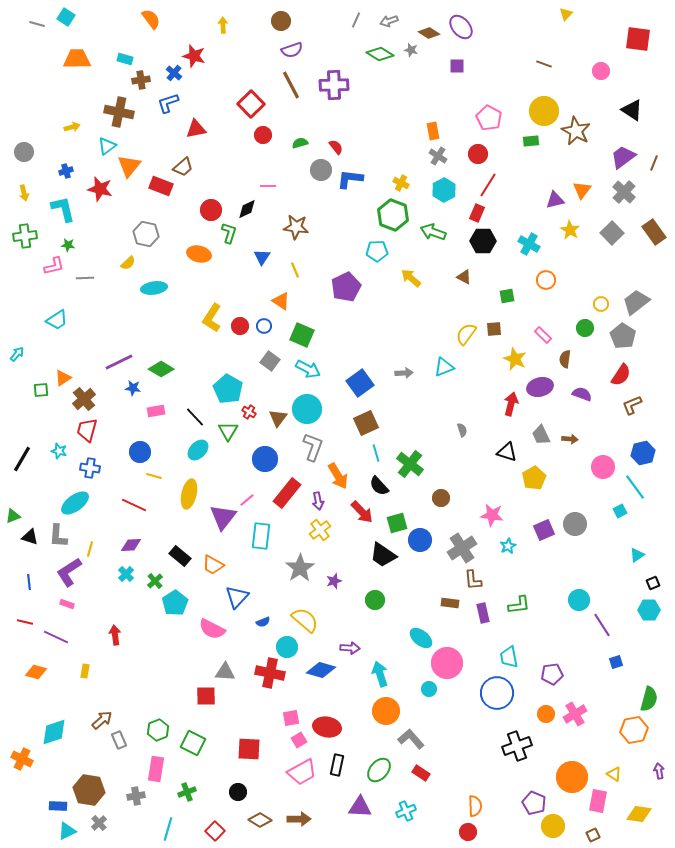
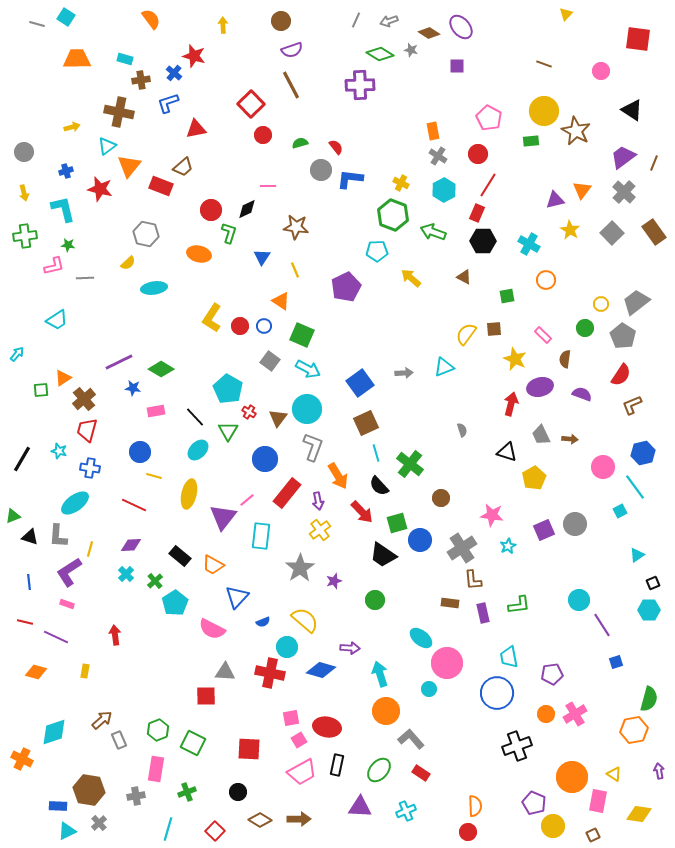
purple cross at (334, 85): moved 26 px right
